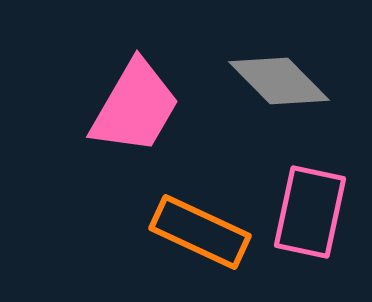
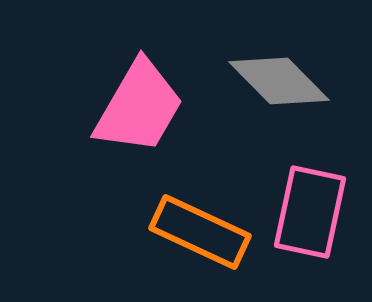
pink trapezoid: moved 4 px right
